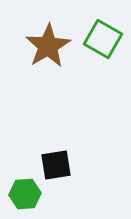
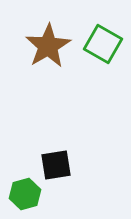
green square: moved 5 px down
green hexagon: rotated 12 degrees counterclockwise
